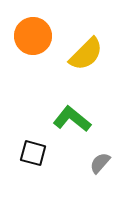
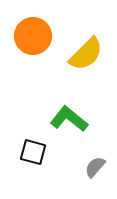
green L-shape: moved 3 px left
black square: moved 1 px up
gray semicircle: moved 5 px left, 4 px down
